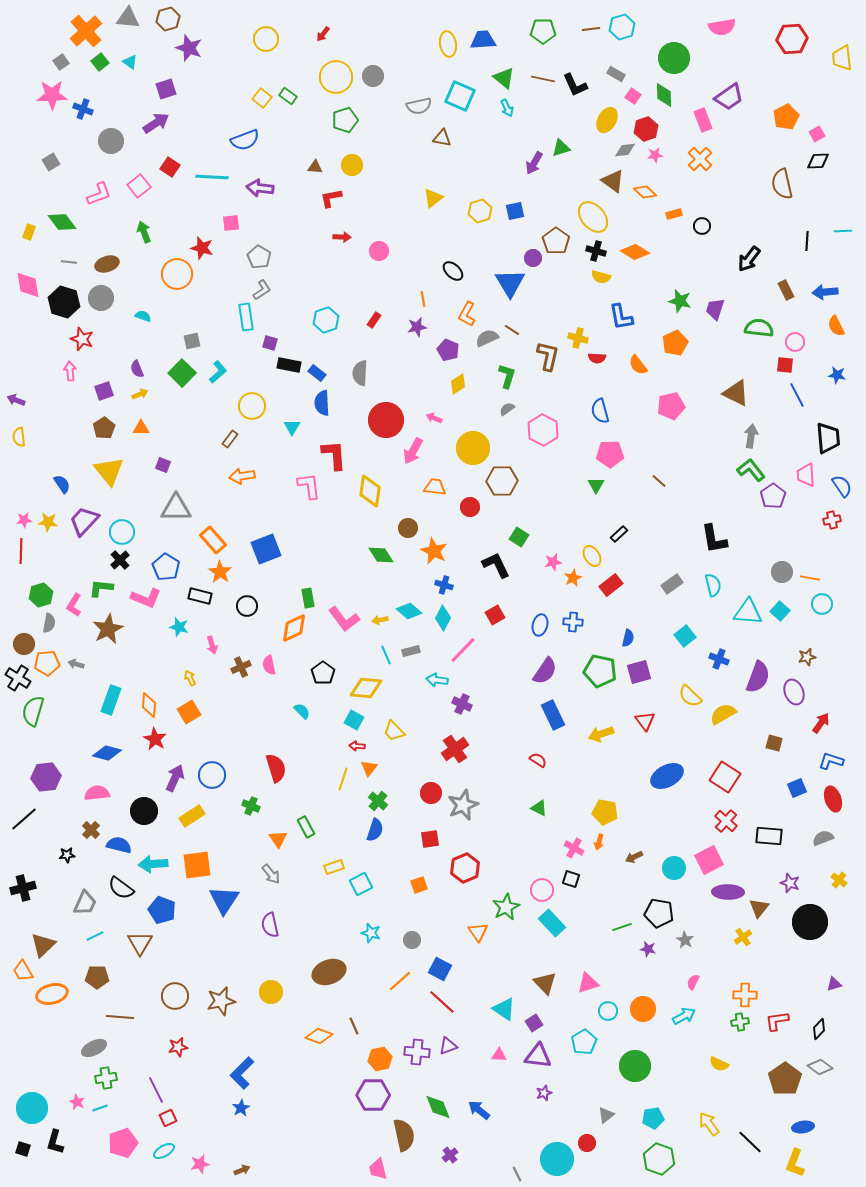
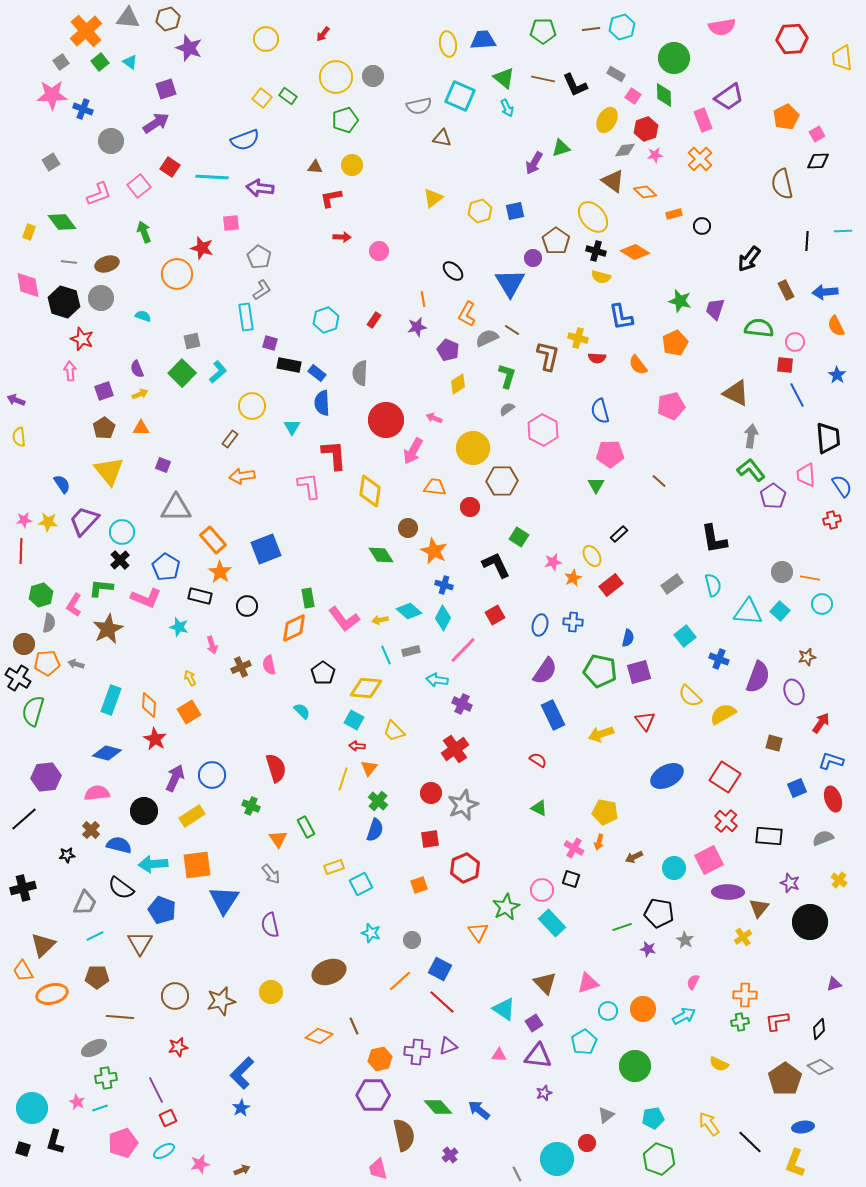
blue star at (837, 375): rotated 24 degrees clockwise
green diamond at (438, 1107): rotated 20 degrees counterclockwise
